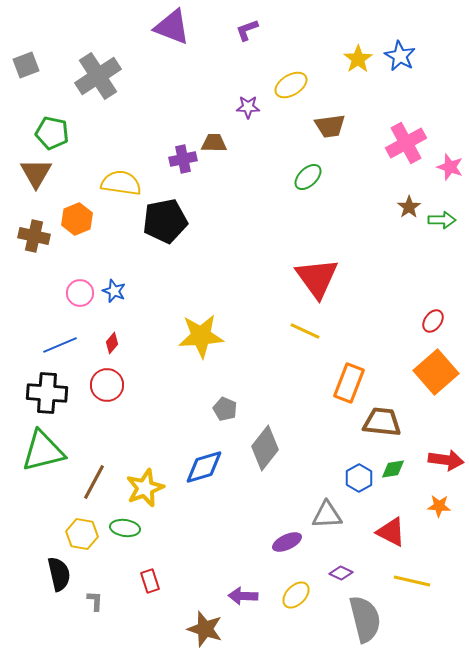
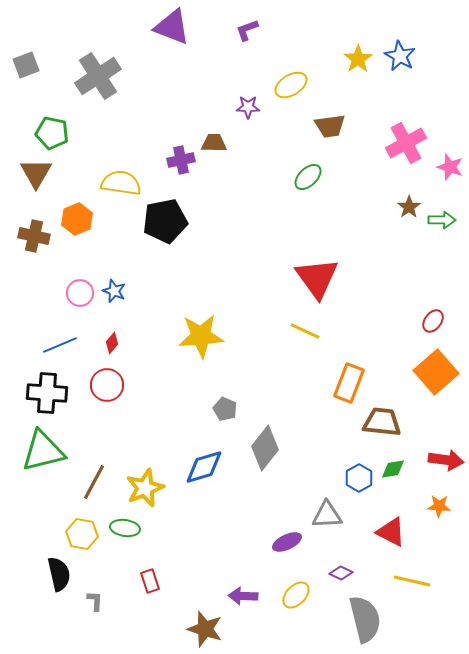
purple cross at (183, 159): moved 2 px left, 1 px down
